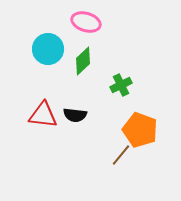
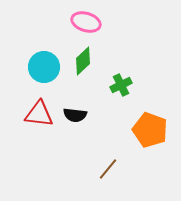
cyan circle: moved 4 px left, 18 px down
red triangle: moved 4 px left, 1 px up
orange pentagon: moved 10 px right
brown line: moved 13 px left, 14 px down
